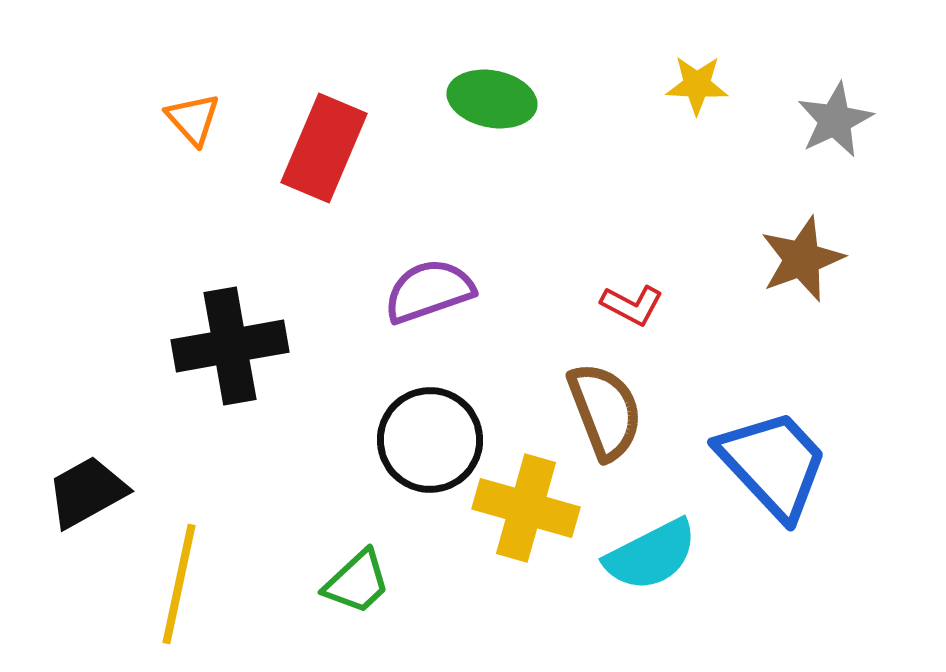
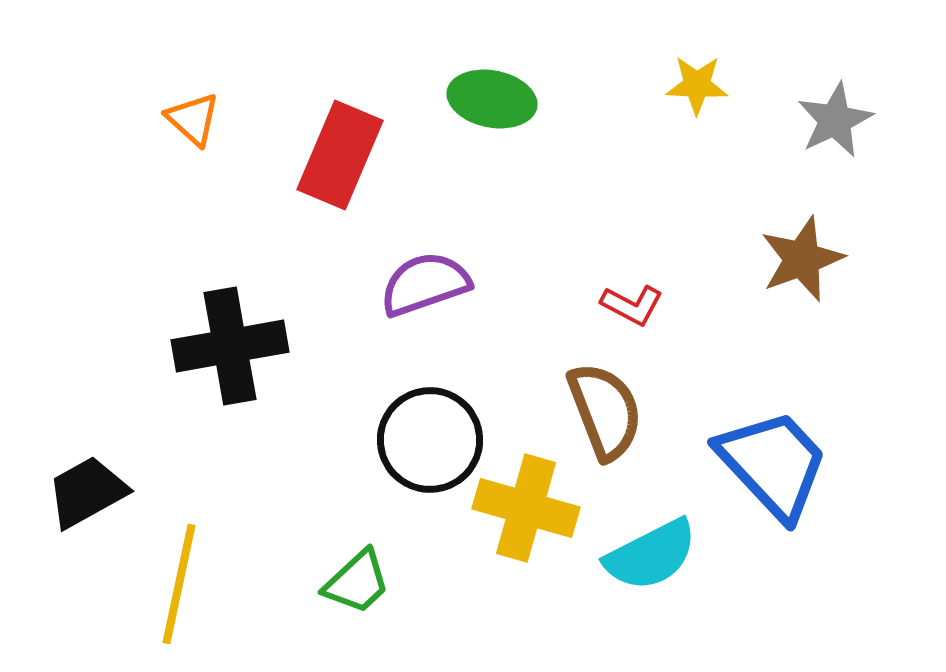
orange triangle: rotated 6 degrees counterclockwise
red rectangle: moved 16 px right, 7 px down
purple semicircle: moved 4 px left, 7 px up
